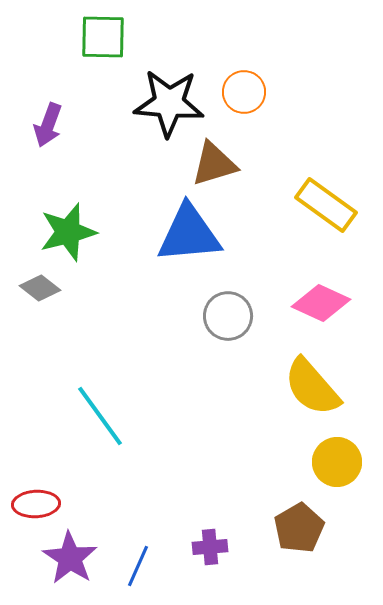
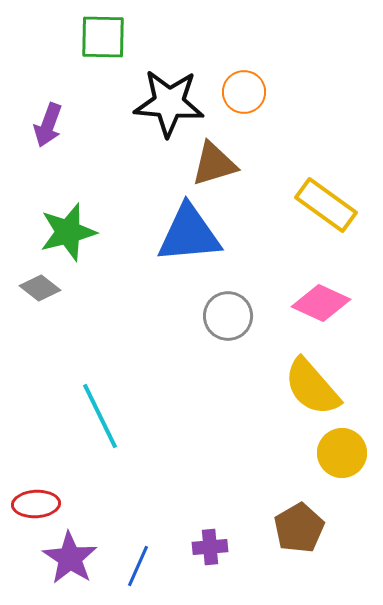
cyan line: rotated 10 degrees clockwise
yellow circle: moved 5 px right, 9 px up
